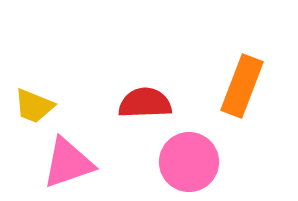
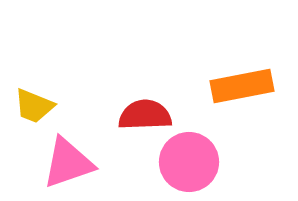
orange rectangle: rotated 58 degrees clockwise
red semicircle: moved 12 px down
